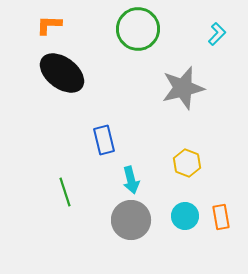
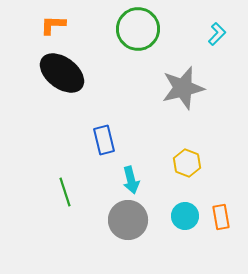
orange L-shape: moved 4 px right
gray circle: moved 3 px left
